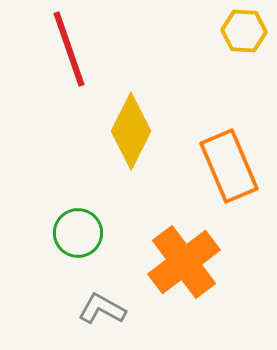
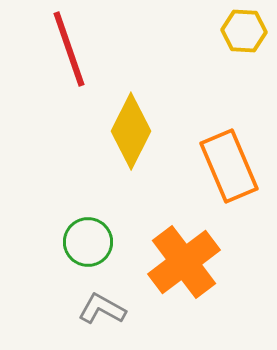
green circle: moved 10 px right, 9 px down
